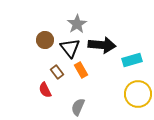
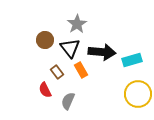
black arrow: moved 7 px down
gray semicircle: moved 10 px left, 6 px up
